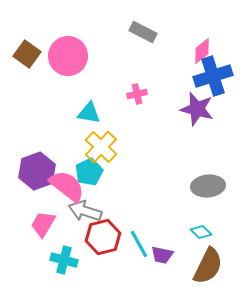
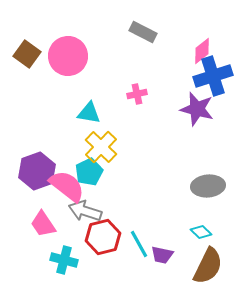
pink trapezoid: rotated 64 degrees counterclockwise
